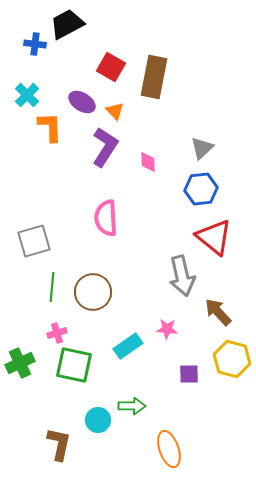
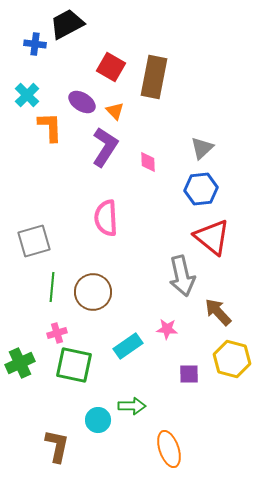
red triangle: moved 2 px left
brown L-shape: moved 2 px left, 2 px down
